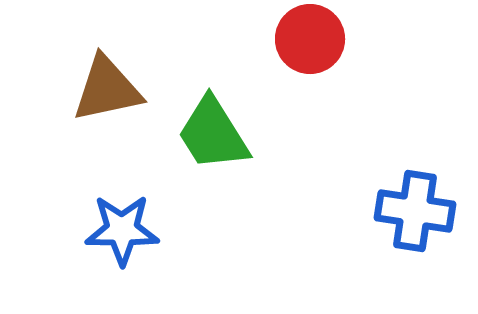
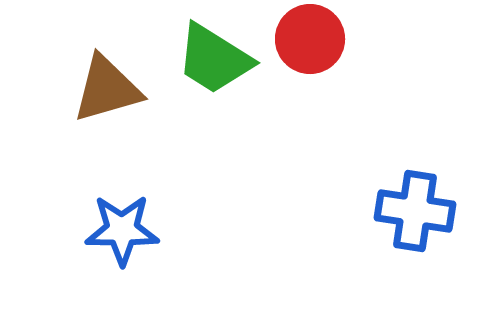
brown triangle: rotated 4 degrees counterclockwise
green trapezoid: moved 1 px right, 75 px up; rotated 26 degrees counterclockwise
